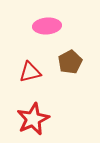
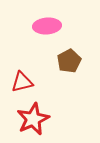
brown pentagon: moved 1 px left, 1 px up
red triangle: moved 8 px left, 10 px down
